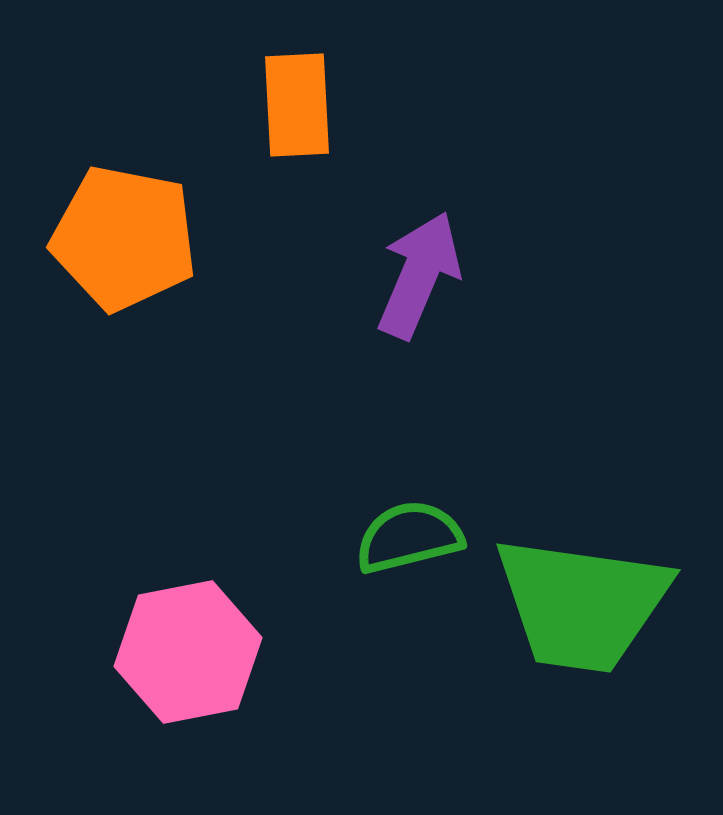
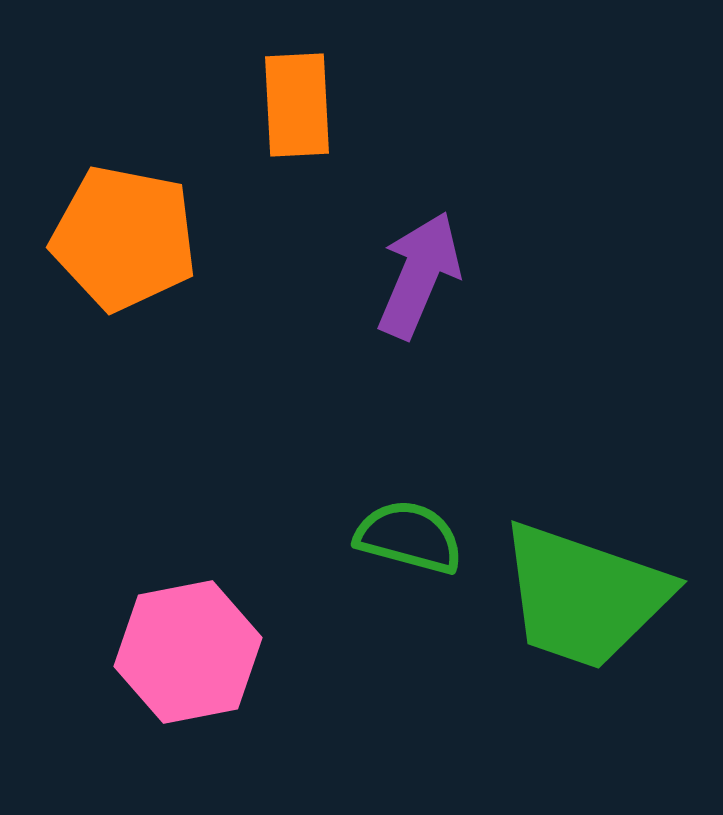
green semicircle: rotated 29 degrees clockwise
green trapezoid: moved 2 px right, 8 px up; rotated 11 degrees clockwise
